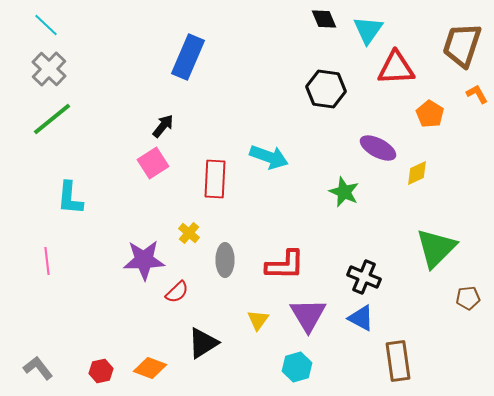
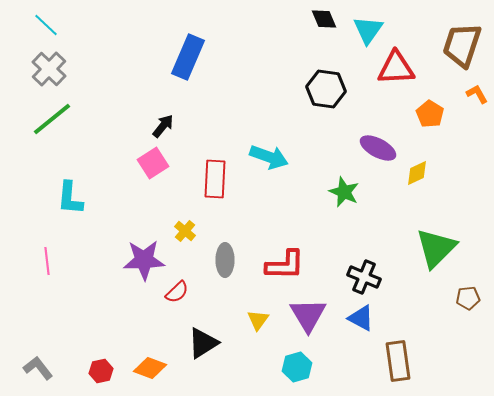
yellow cross: moved 4 px left, 2 px up
